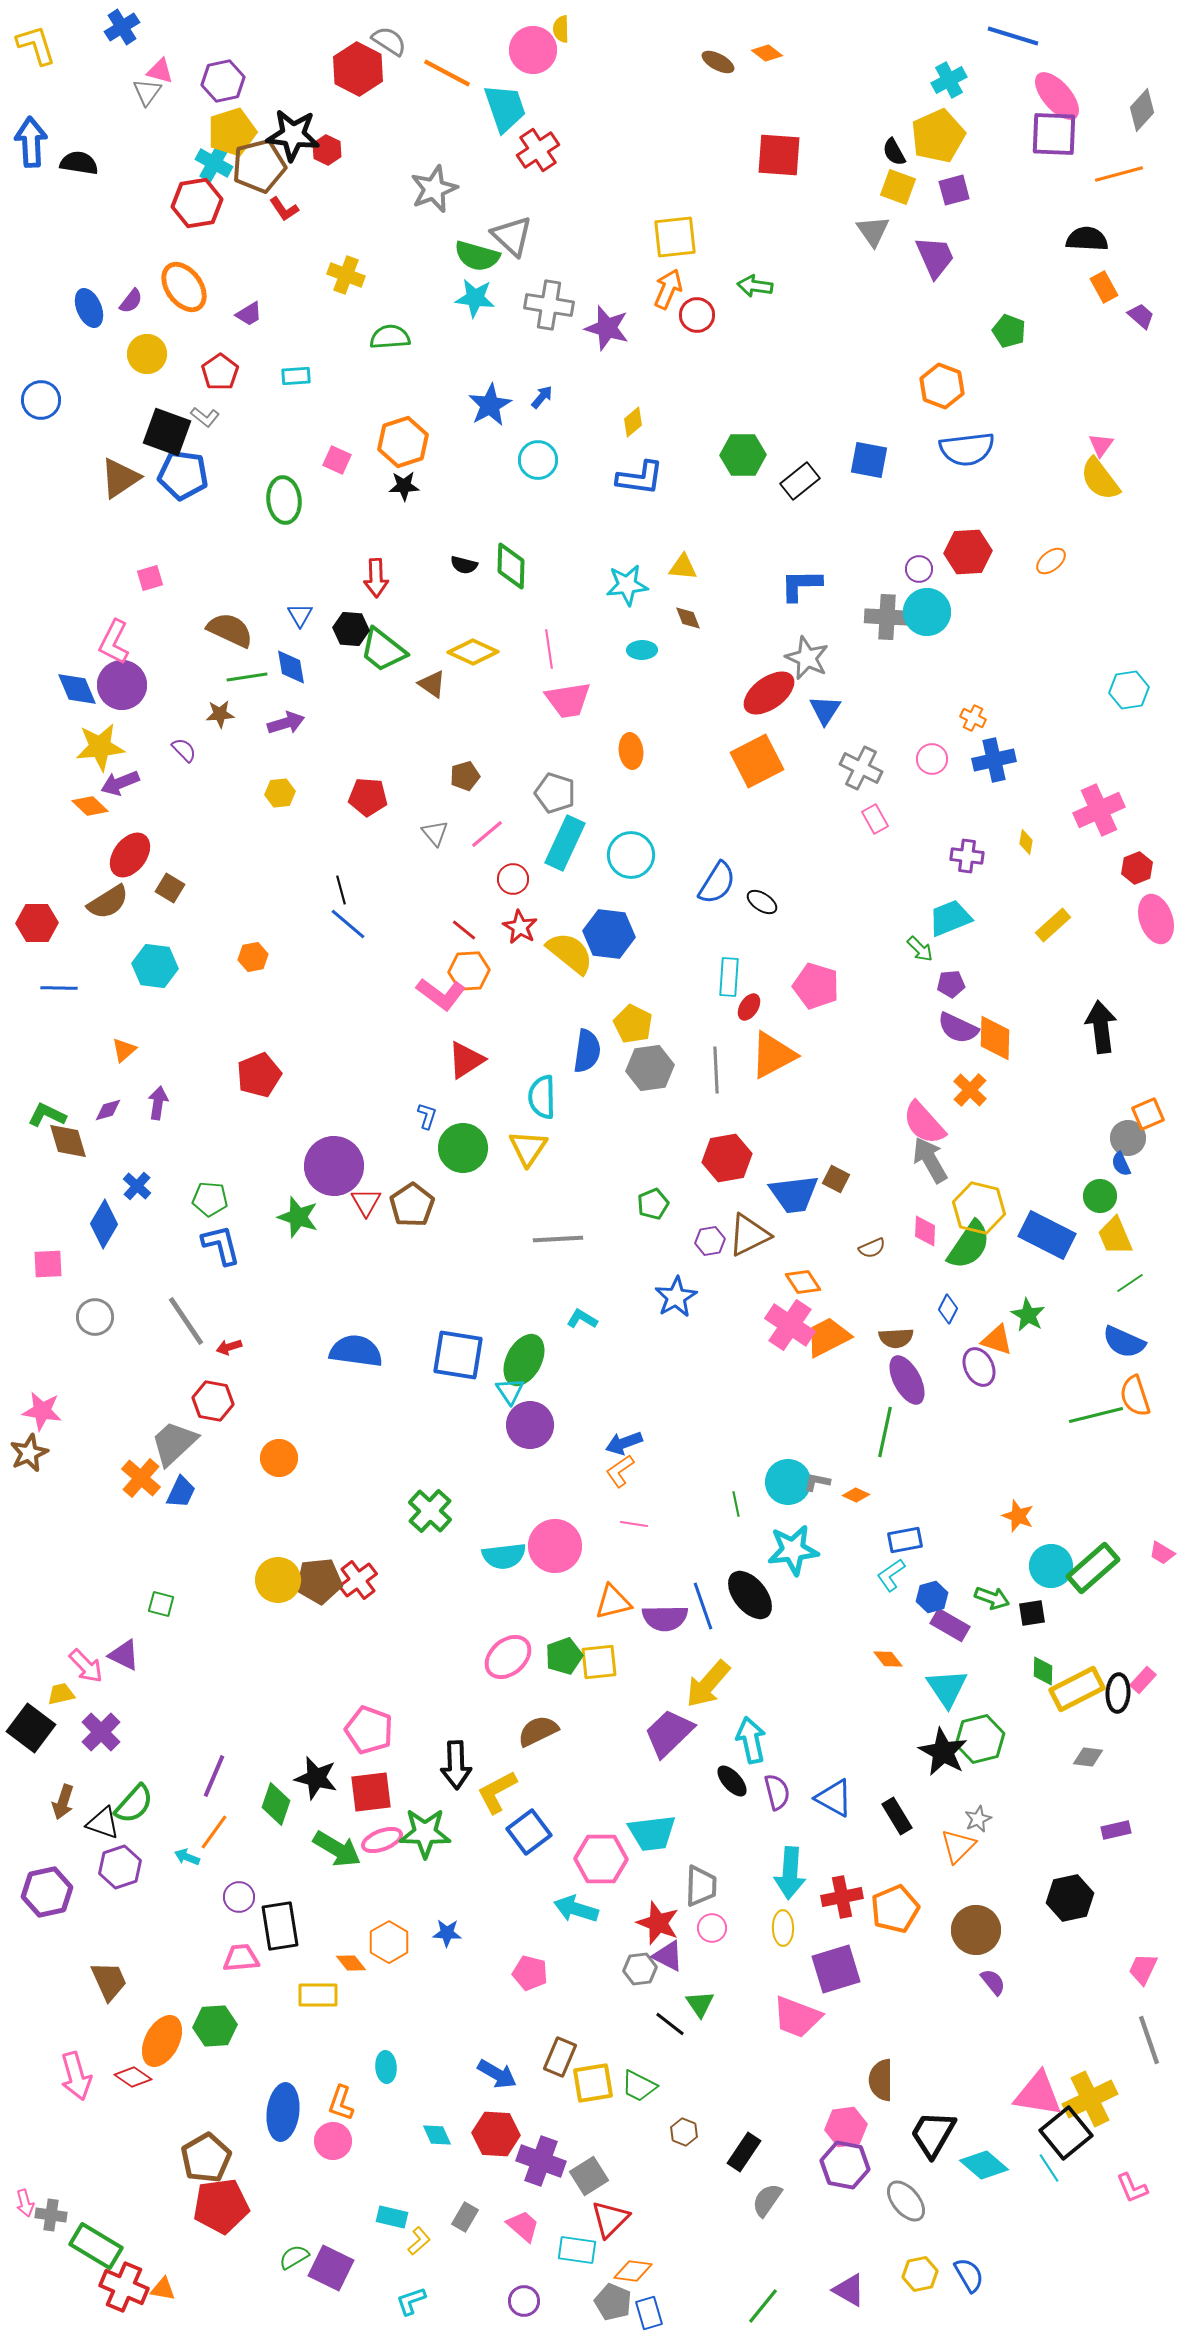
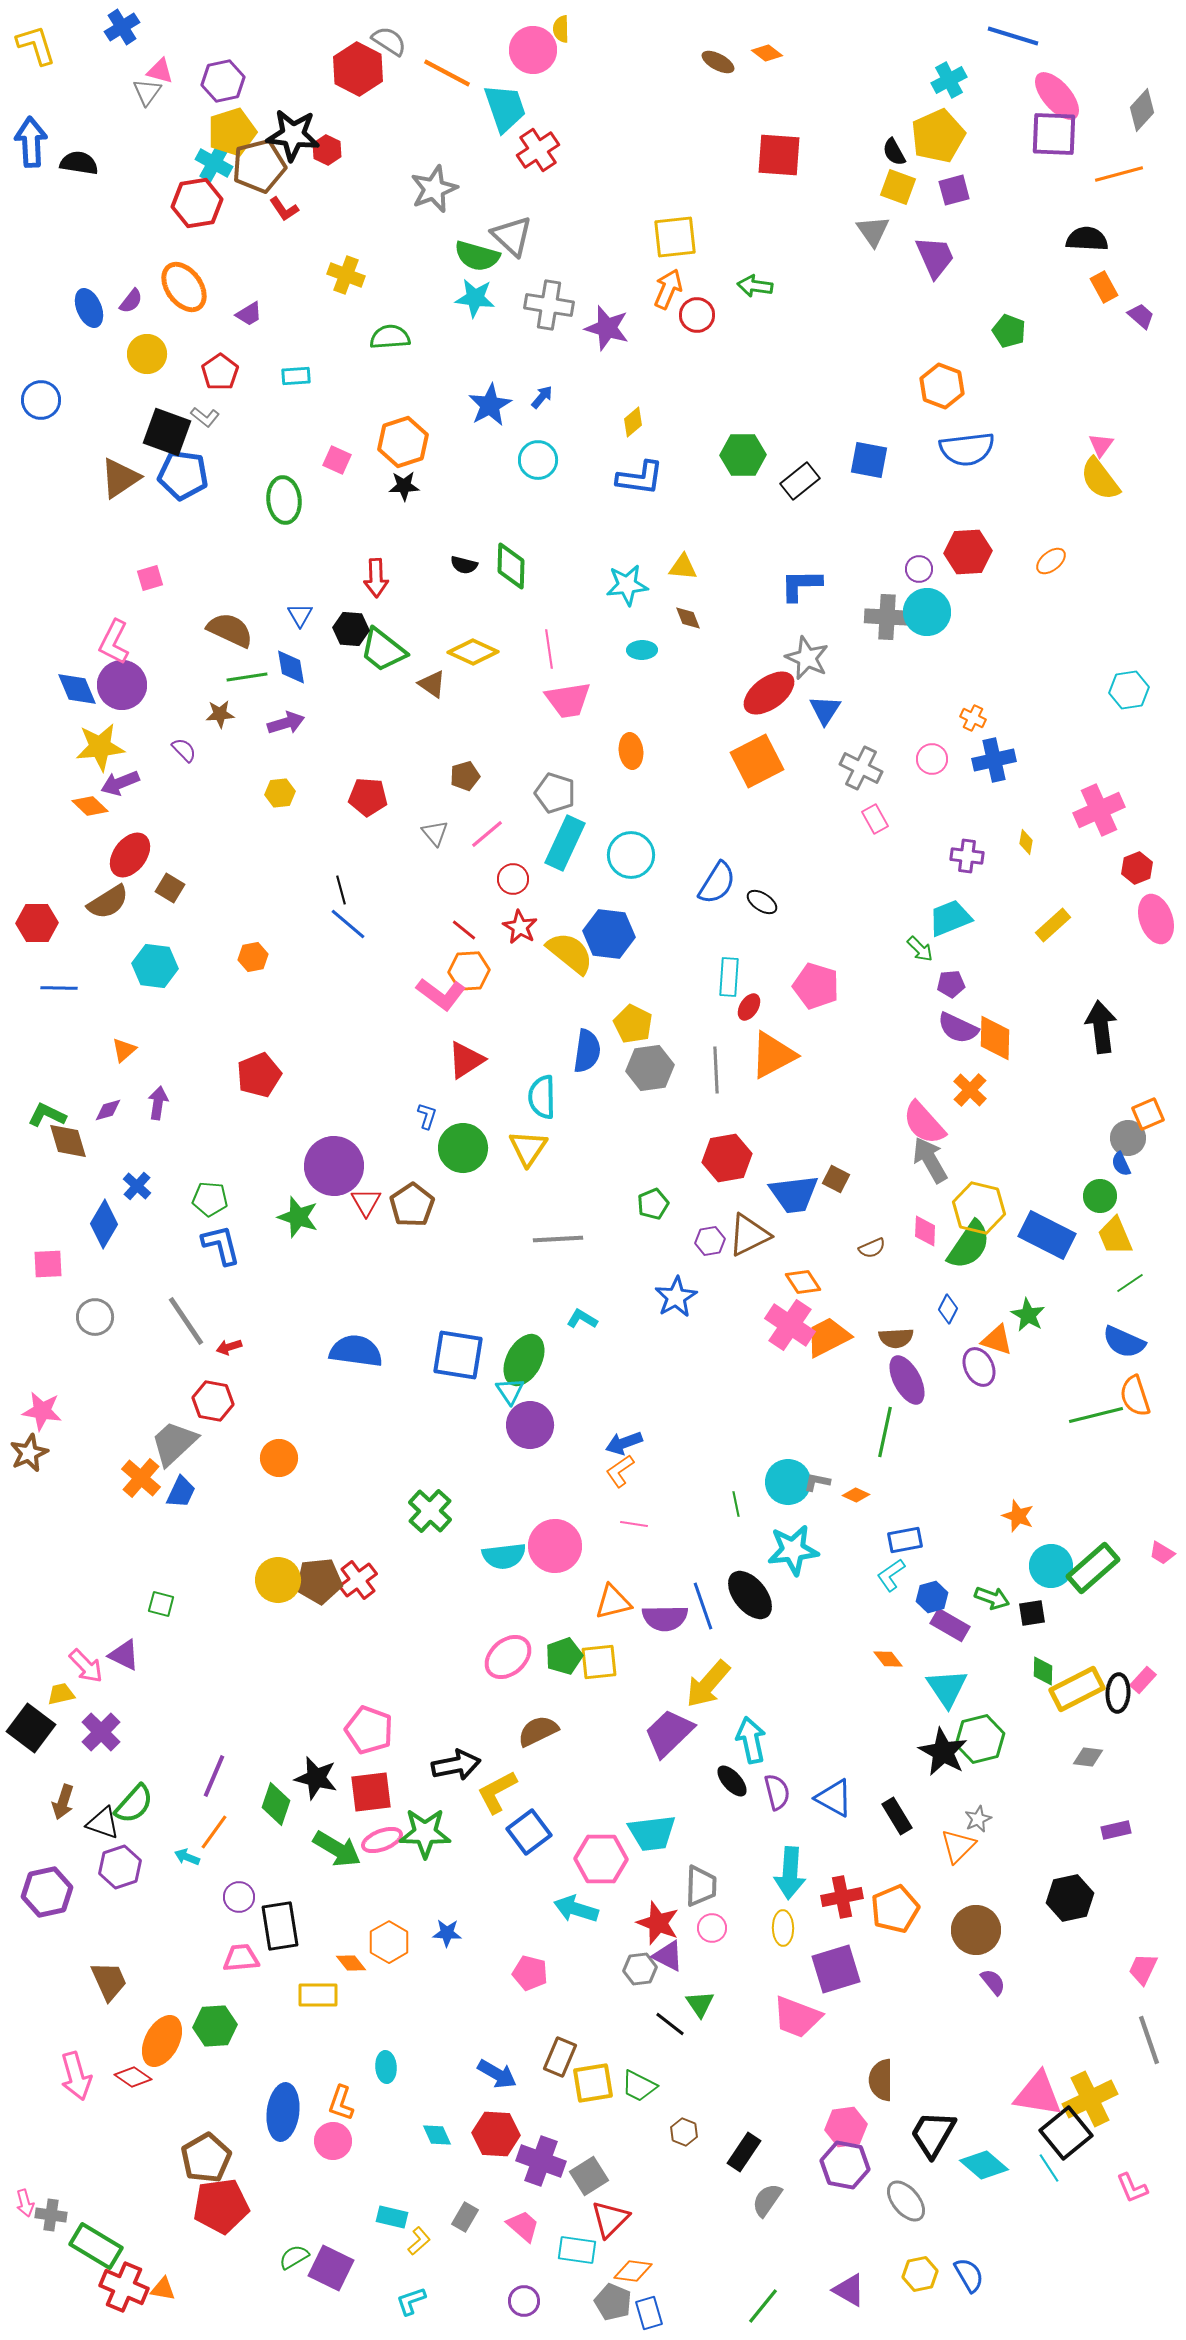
black arrow at (456, 1765): rotated 99 degrees counterclockwise
